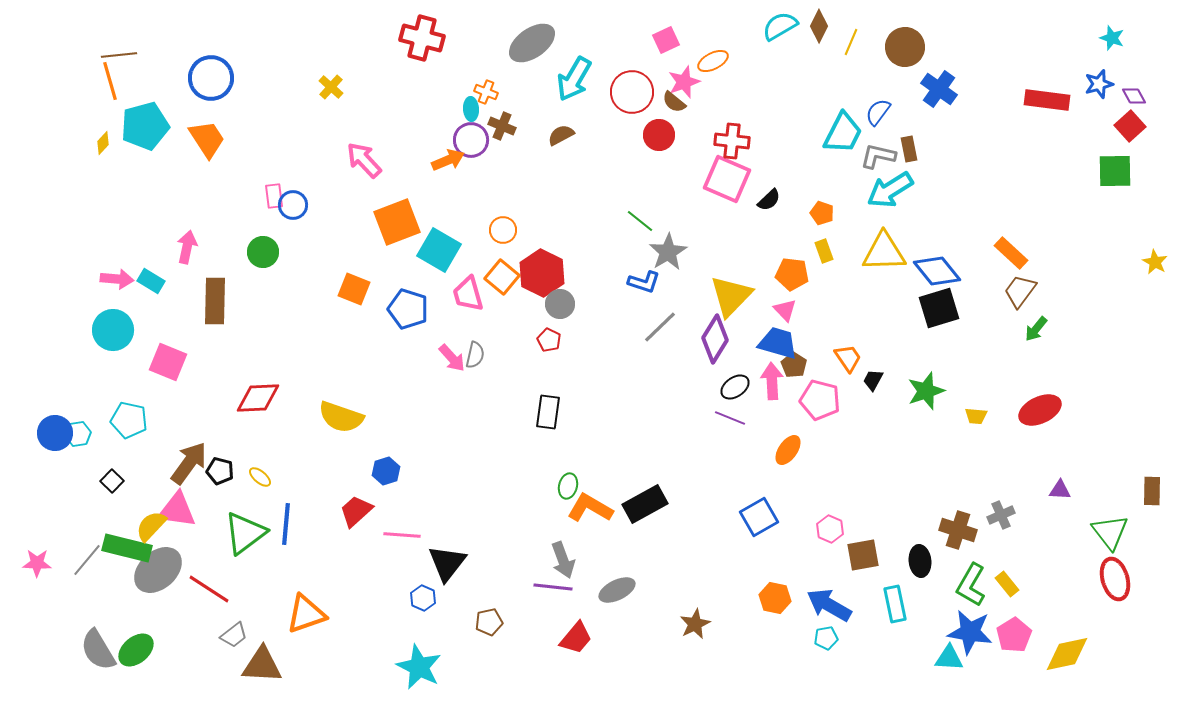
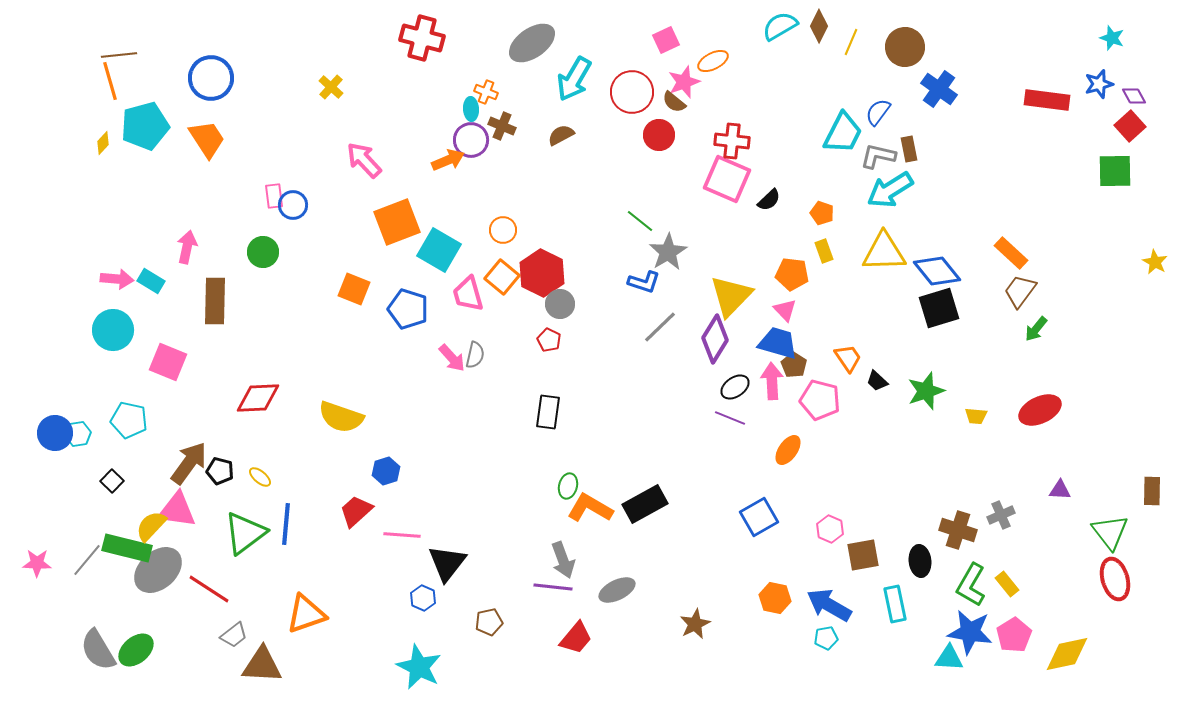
black trapezoid at (873, 380): moved 4 px right, 1 px down; rotated 75 degrees counterclockwise
